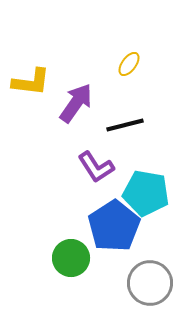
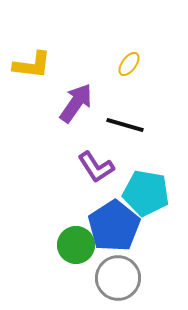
yellow L-shape: moved 1 px right, 17 px up
black line: rotated 30 degrees clockwise
green circle: moved 5 px right, 13 px up
gray circle: moved 32 px left, 5 px up
